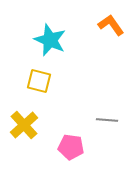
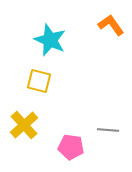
gray line: moved 1 px right, 10 px down
